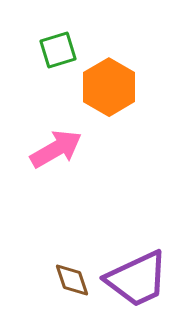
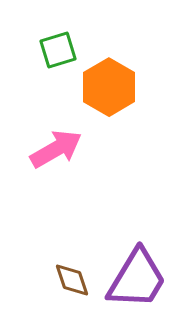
purple trapezoid: rotated 34 degrees counterclockwise
